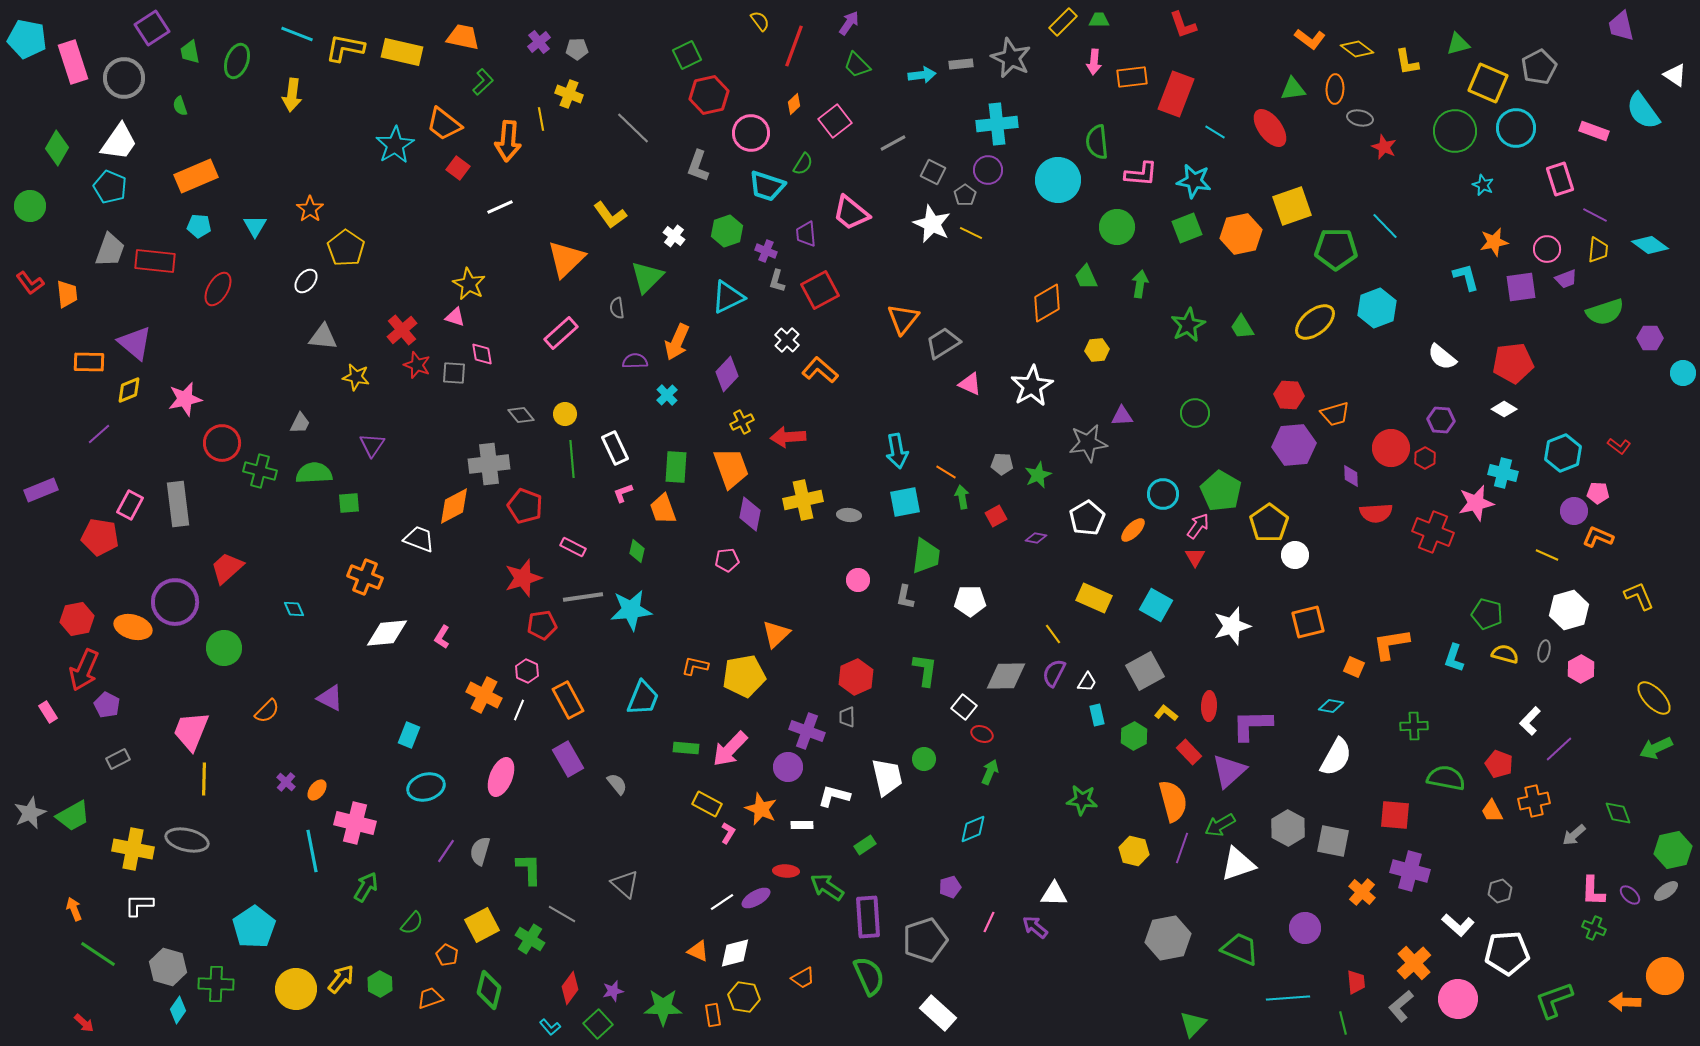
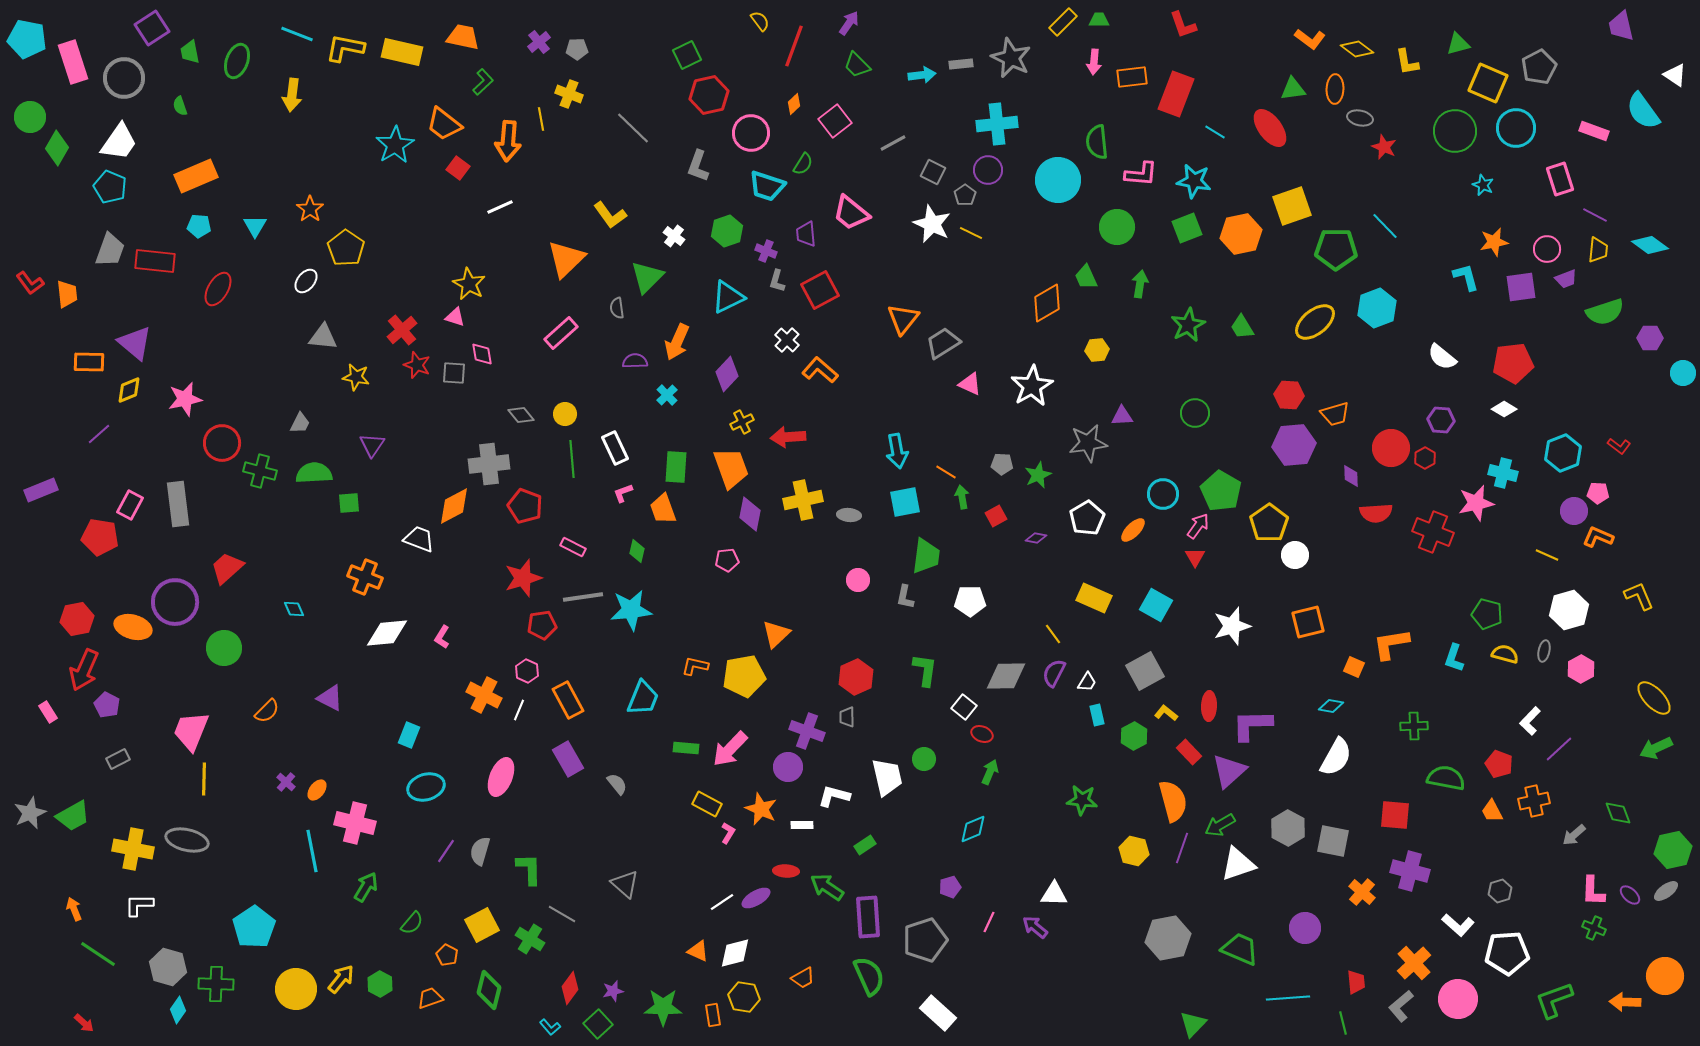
green circle at (30, 206): moved 89 px up
